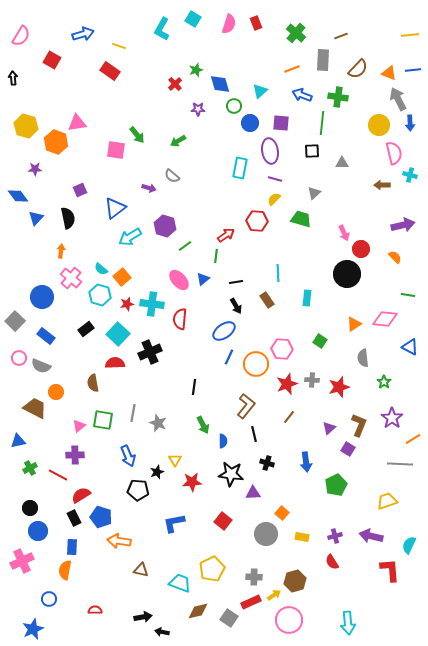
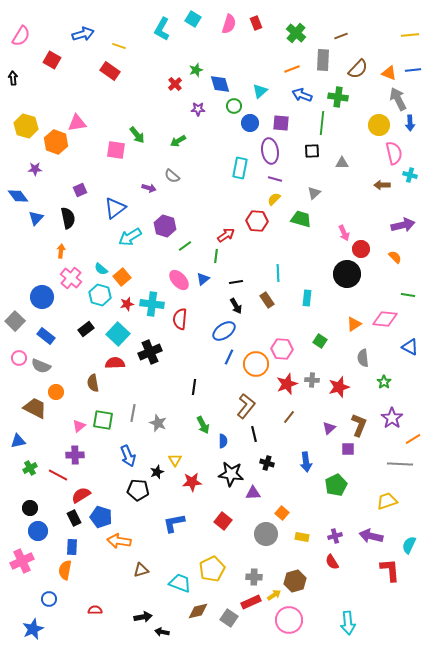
purple square at (348, 449): rotated 32 degrees counterclockwise
brown triangle at (141, 570): rotated 28 degrees counterclockwise
